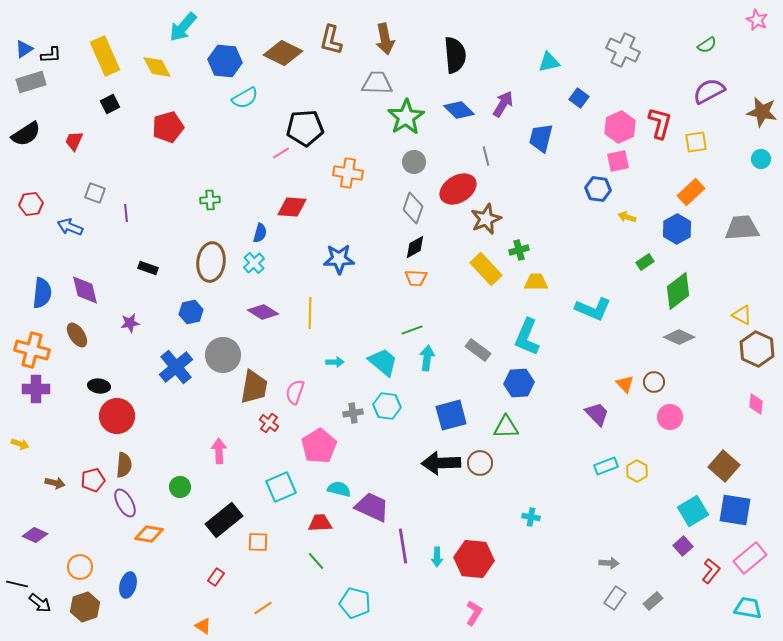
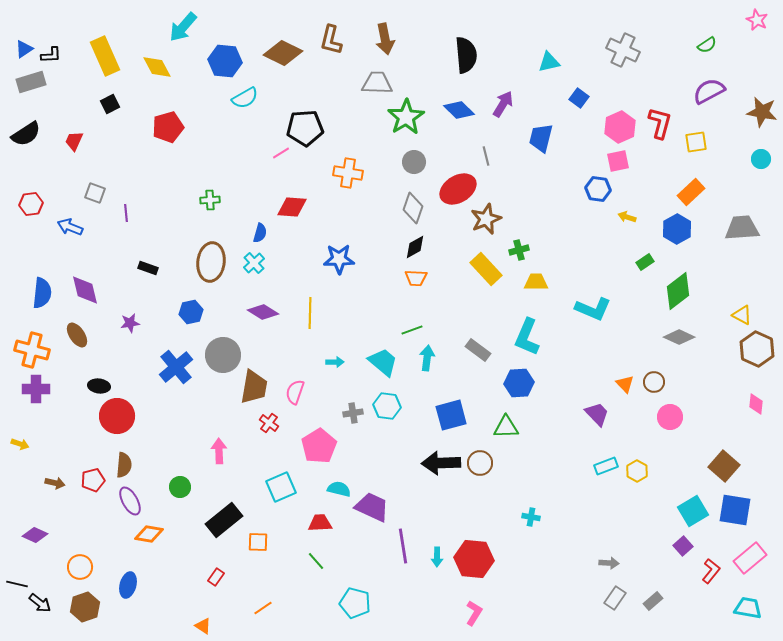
black semicircle at (455, 55): moved 11 px right
purple ellipse at (125, 503): moved 5 px right, 2 px up
